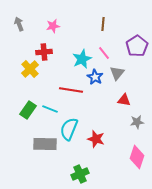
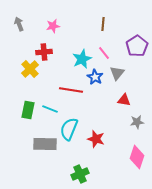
green rectangle: rotated 24 degrees counterclockwise
